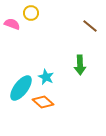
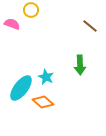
yellow circle: moved 3 px up
